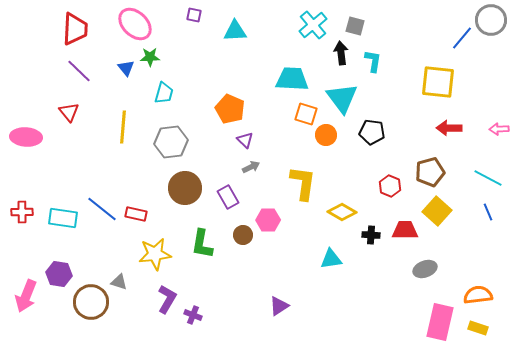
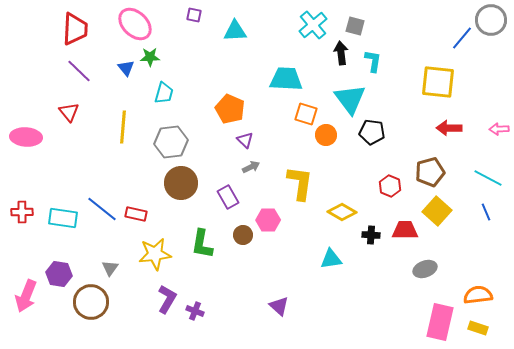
cyan trapezoid at (292, 79): moved 6 px left
cyan triangle at (342, 98): moved 8 px right, 1 px down
yellow L-shape at (303, 183): moved 3 px left
brown circle at (185, 188): moved 4 px left, 5 px up
blue line at (488, 212): moved 2 px left
gray triangle at (119, 282): moved 9 px left, 14 px up; rotated 48 degrees clockwise
purple triangle at (279, 306): rotated 45 degrees counterclockwise
purple cross at (193, 315): moved 2 px right, 4 px up
